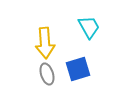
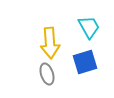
yellow arrow: moved 5 px right
blue square: moved 7 px right, 7 px up
